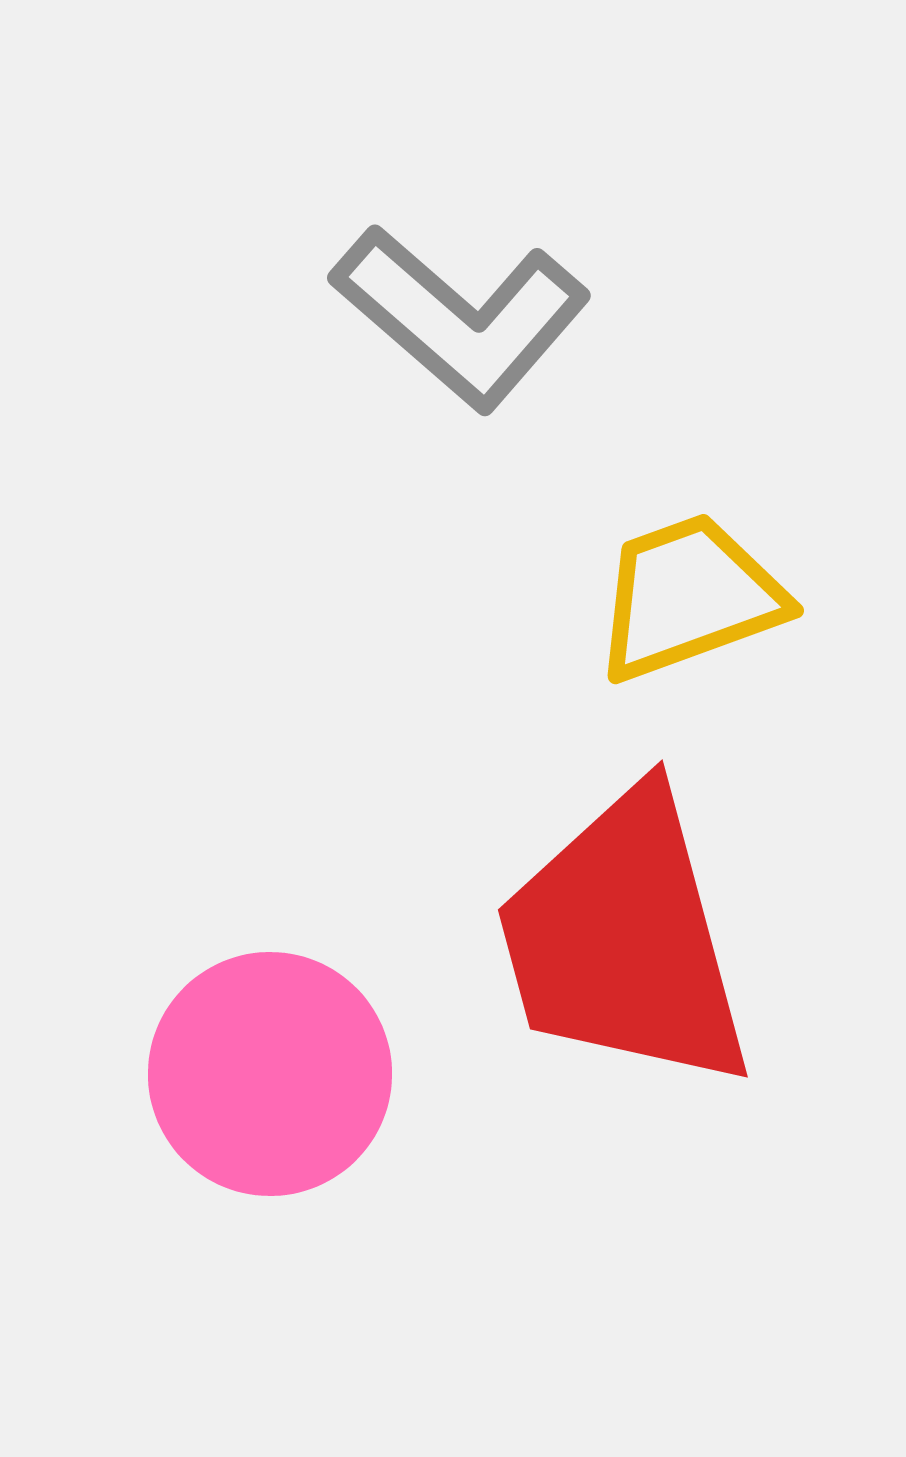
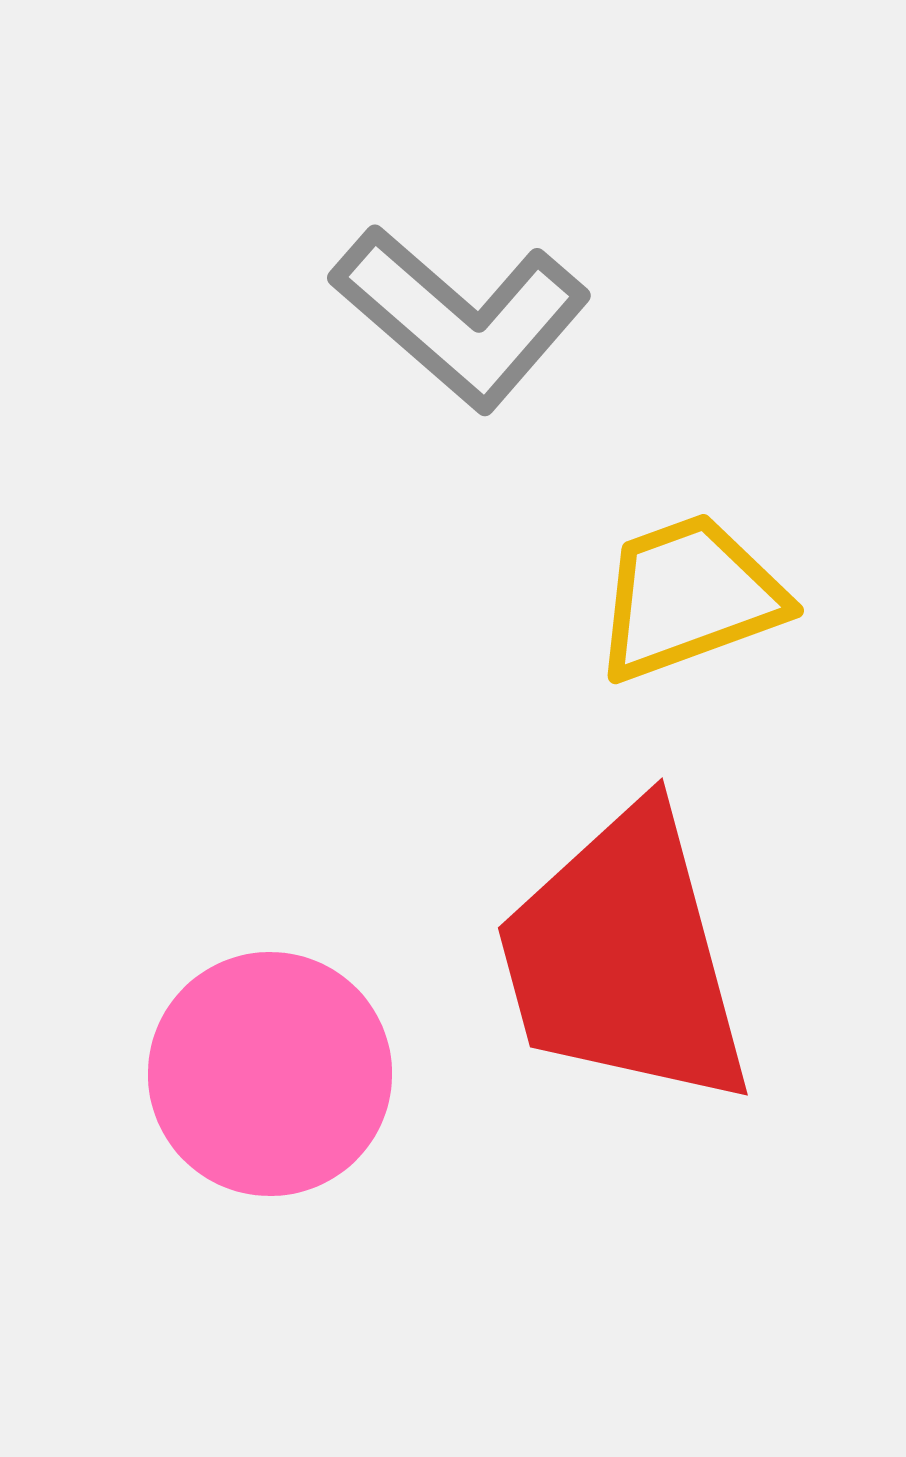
red trapezoid: moved 18 px down
